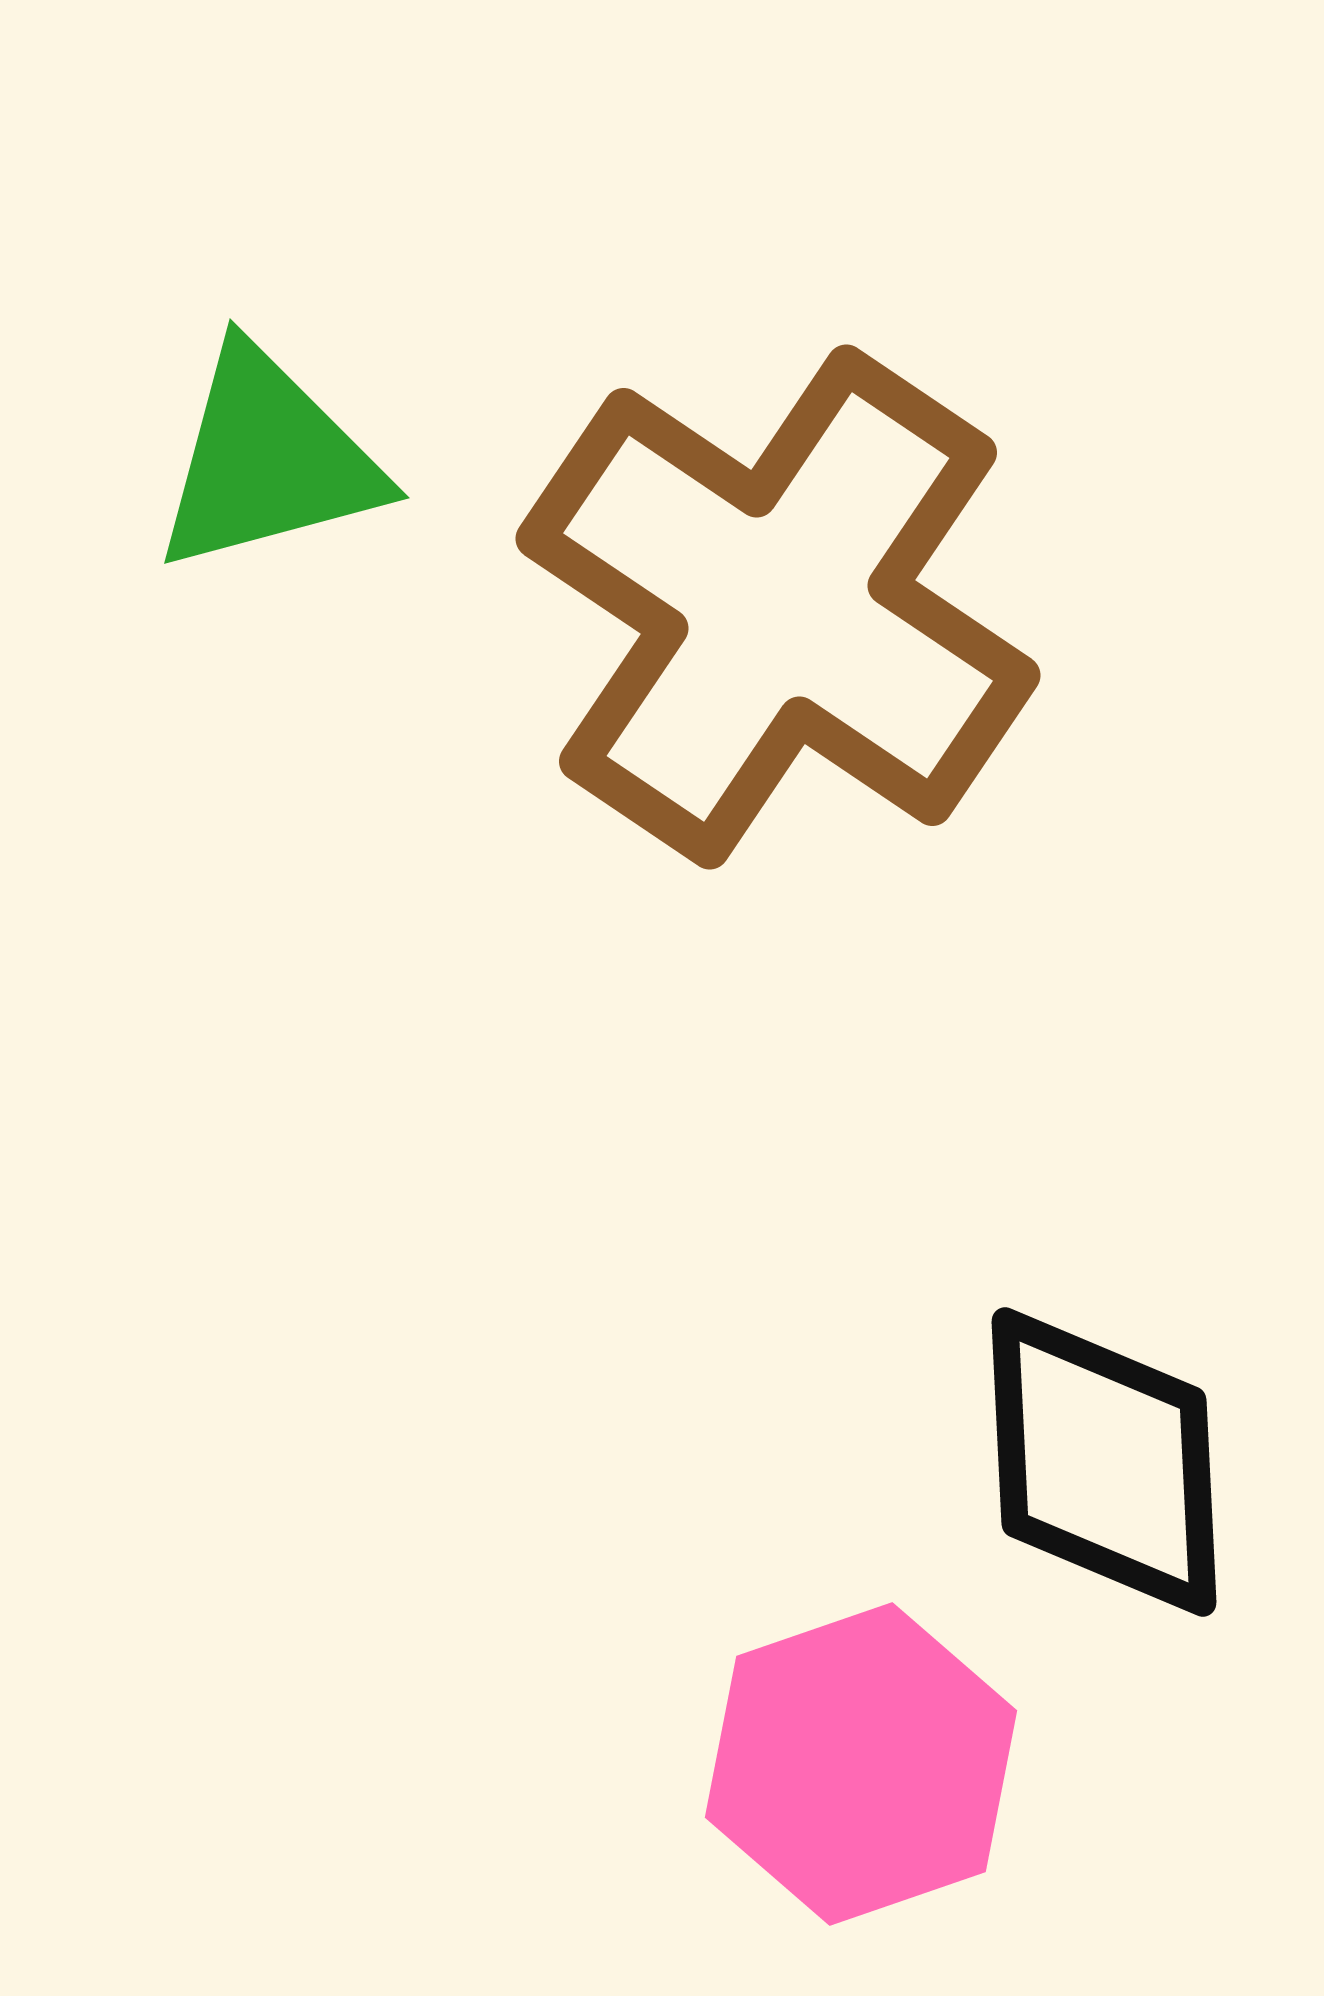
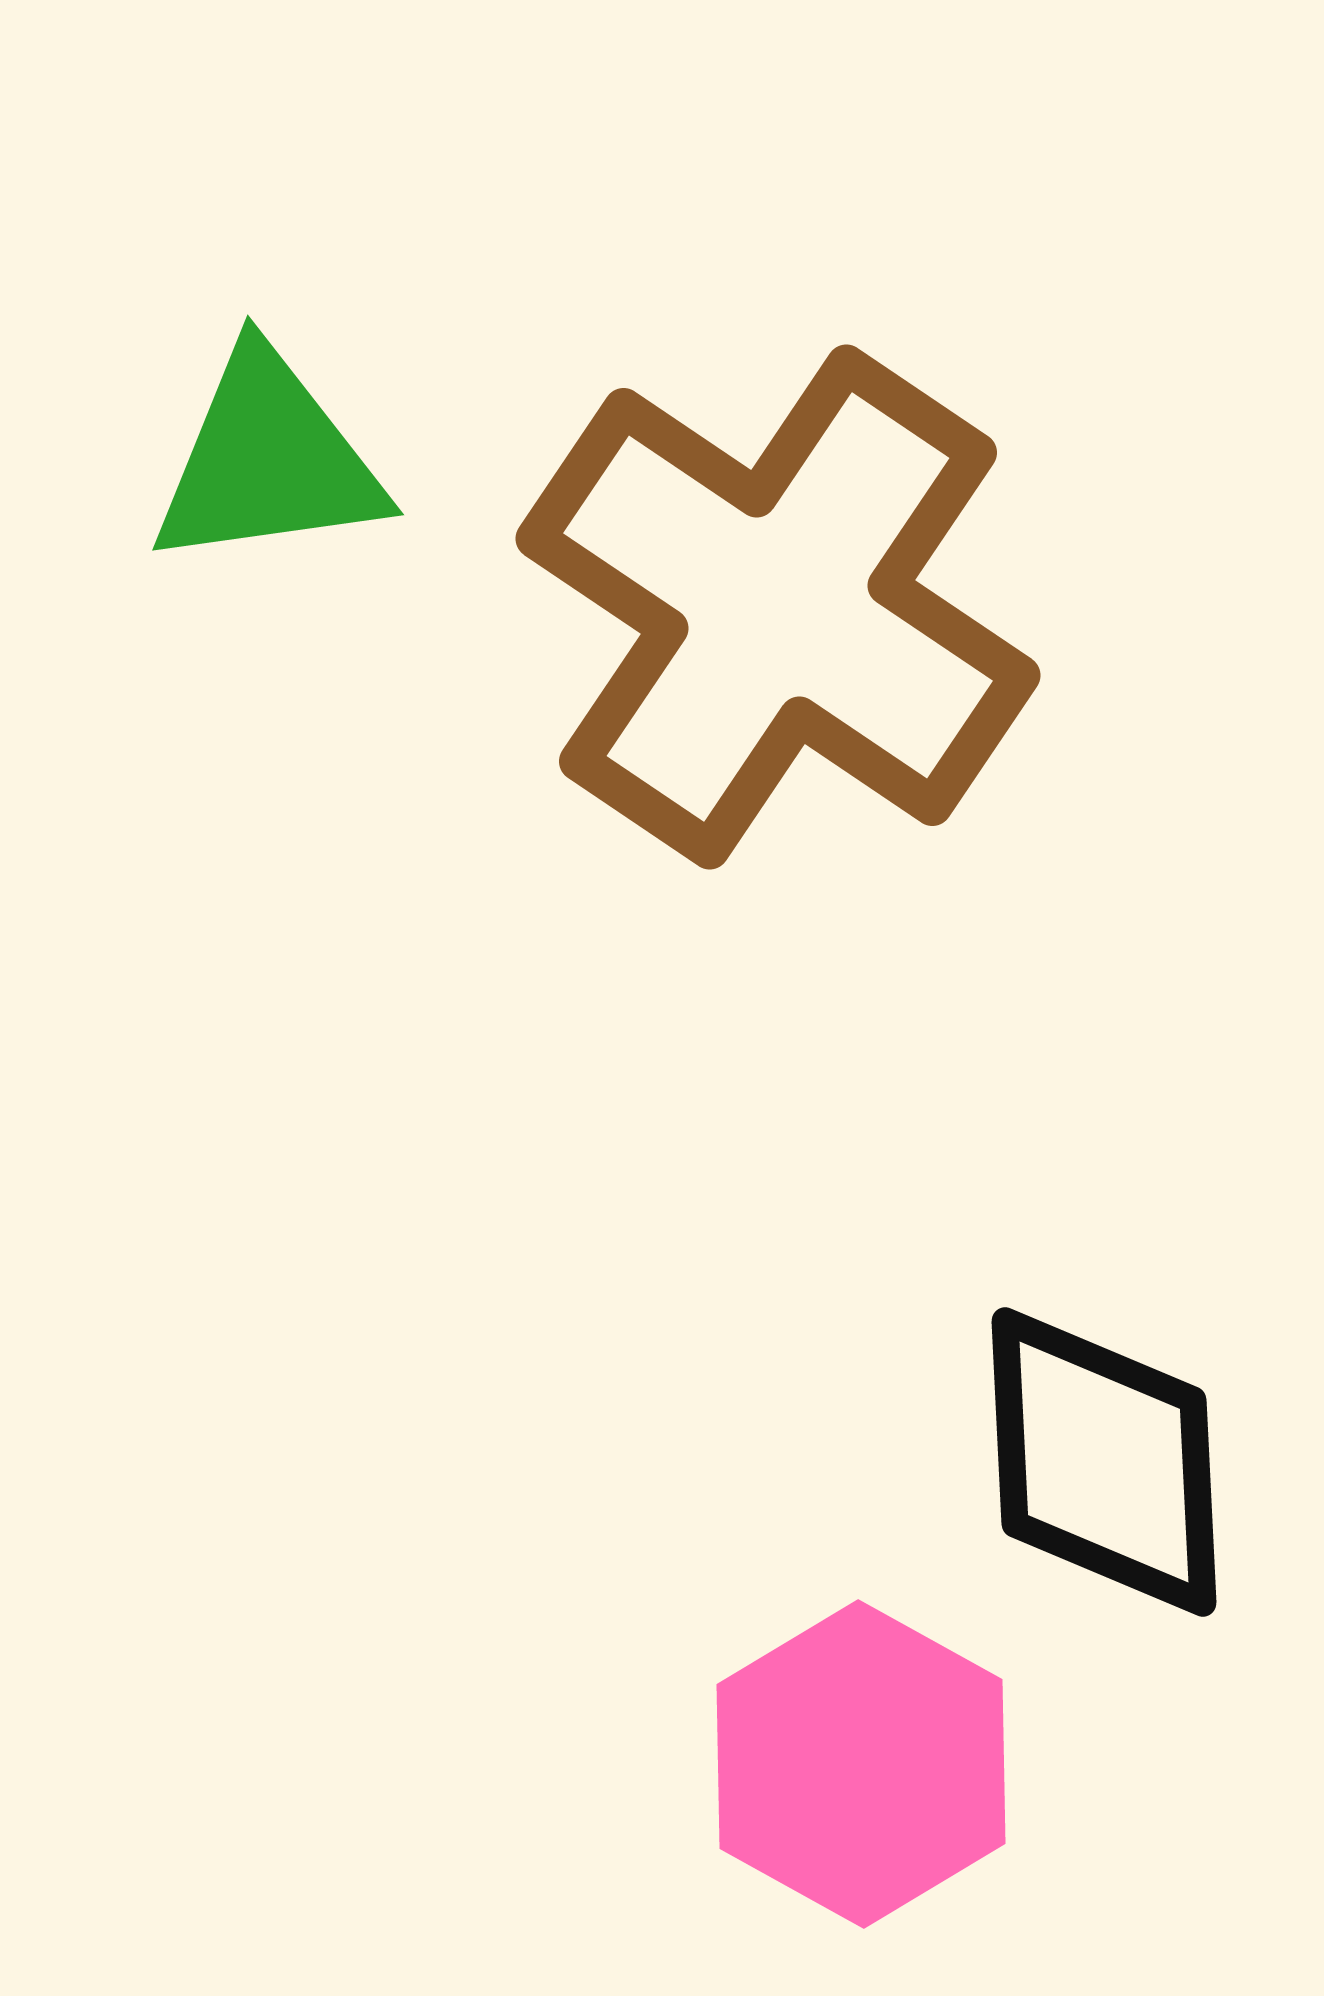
green triangle: rotated 7 degrees clockwise
pink hexagon: rotated 12 degrees counterclockwise
